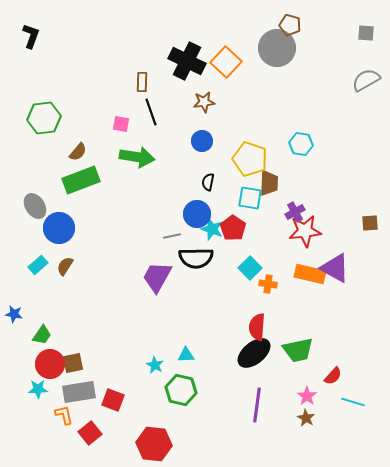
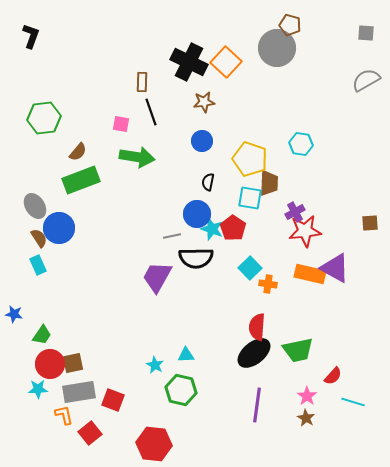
black cross at (187, 61): moved 2 px right, 1 px down
cyan rectangle at (38, 265): rotated 72 degrees counterclockwise
brown semicircle at (65, 266): moved 26 px left, 28 px up; rotated 114 degrees clockwise
